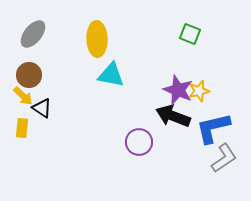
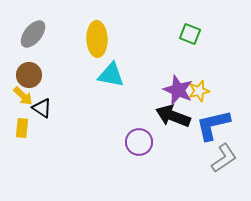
blue L-shape: moved 3 px up
